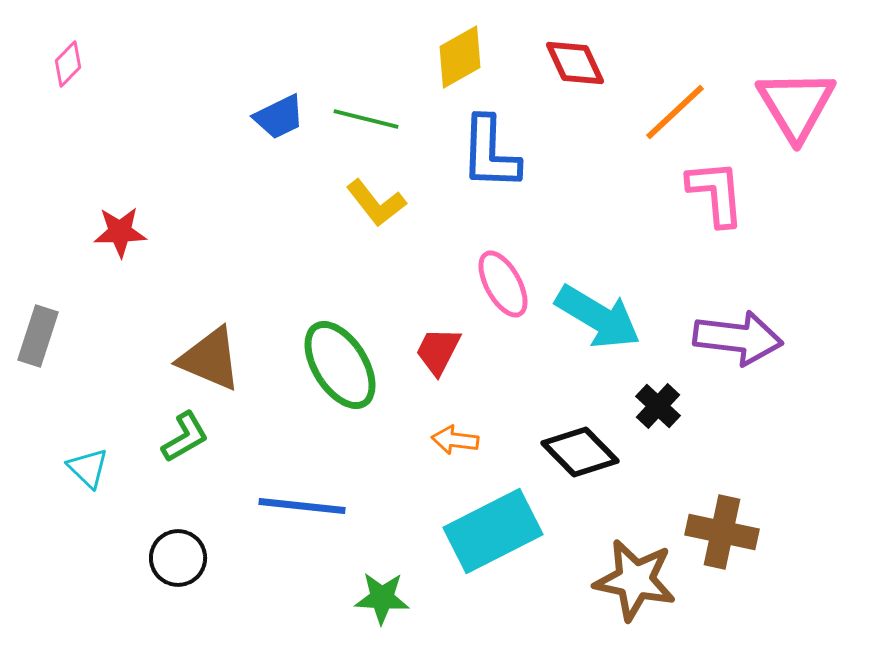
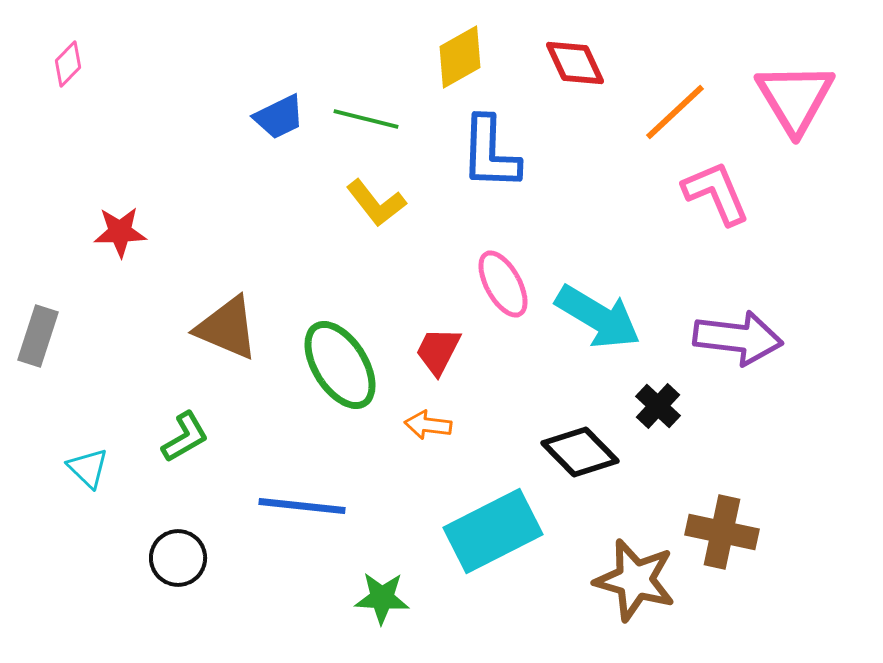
pink triangle: moved 1 px left, 7 px up
pink L-shape: rotated 18 degrees counterclockwise
brown triangle: moved 17 px right, 31 px up
orange arrow: moved 27 px left, 15 px up
brown star: rotated 4 degrees clockwise
